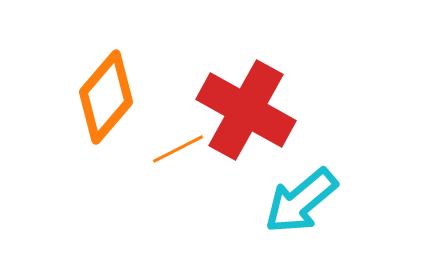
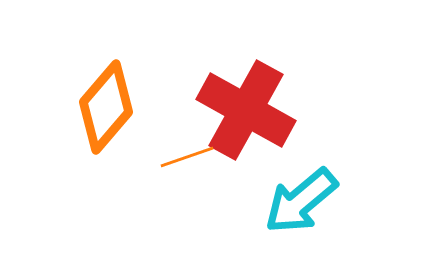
orange diamond: moved 10 px down
orange line: moved 9 px right, 8 px down; rotated 8 degrees clockwise
